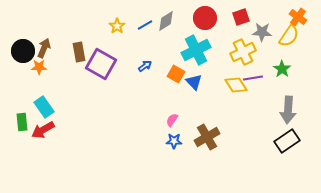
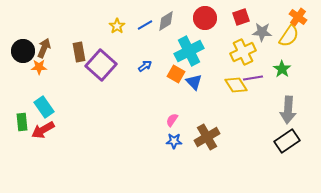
cyan cross: moved 7 px left, 1 px down
purple square: moved 1 px down; rotated 12 degrees clockwise
